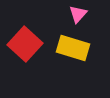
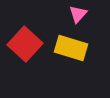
yellow rectangle: moved 2 px left
